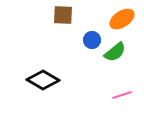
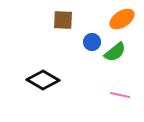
brown square: moved 5 px down
blue circle: moved 2 px down
pink line: moved 2 px left; rotated 30 degrees clockwise
